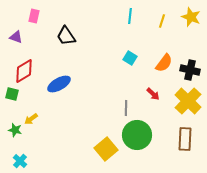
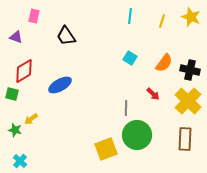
blue ellipse: moved 1 px right, 1 px down
yellow square: rotated 20 degrees clockwise
